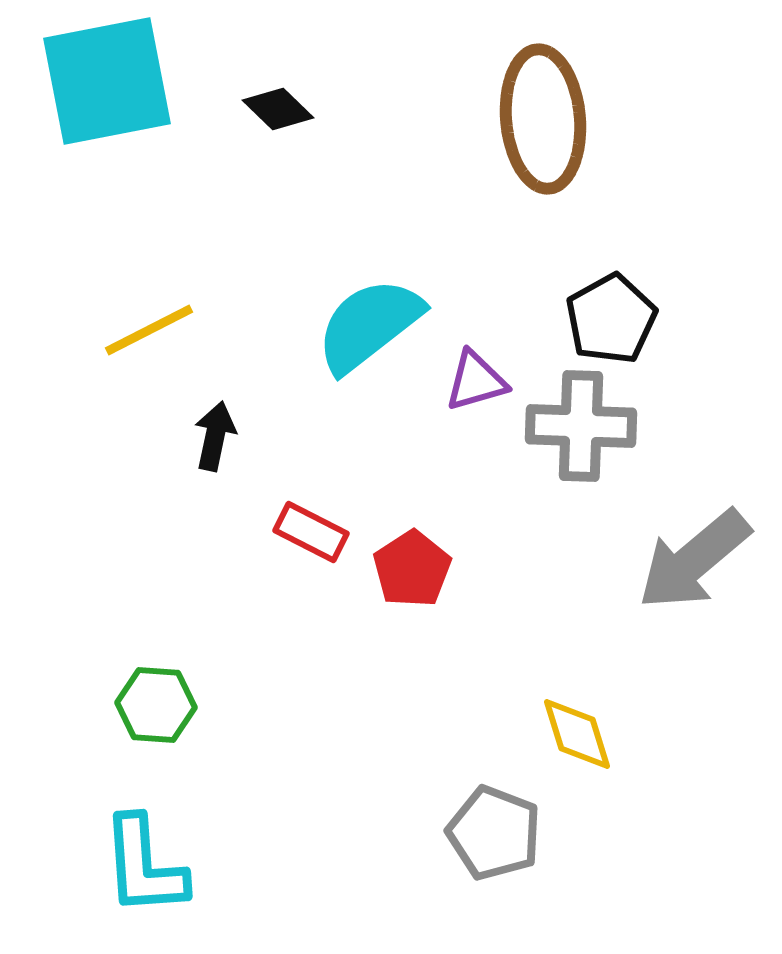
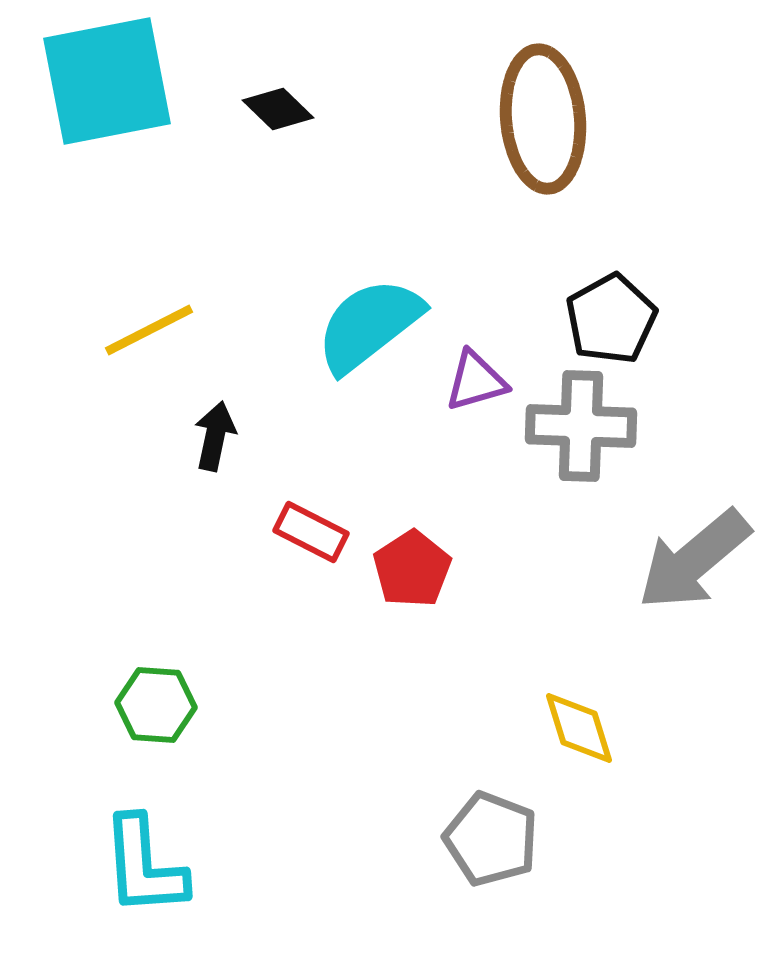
yellow diamond: moved 2 px right, 6 px up
gray pentagon: moved 3 px left, 6 px down
